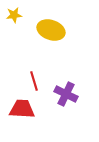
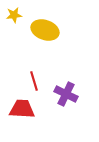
yellow ellipse: moved 6 px left
